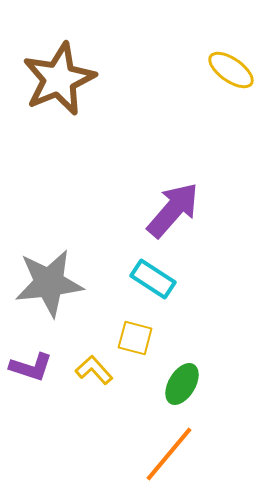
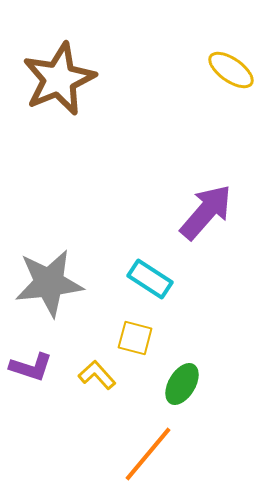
purple arrow: moved 33 px right, 2 px down
cyan rectangle: moved 3 px left
yellow L-shape: moved 3 px right, 5 px down
orange line: moved 21 px left
